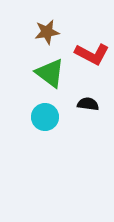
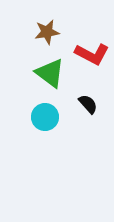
black semicircle: rotated 40 degrees clockwise
